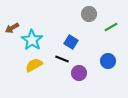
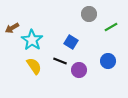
black line: moved 2 px left, 2 px down
yellow semicircle: moved 1 px down; rotated 84 degrees clockwise
purple circle: moved 3 px up
